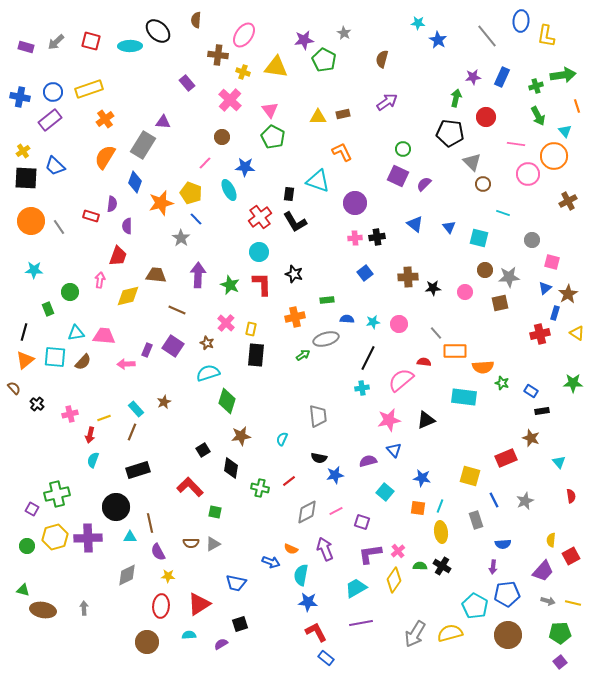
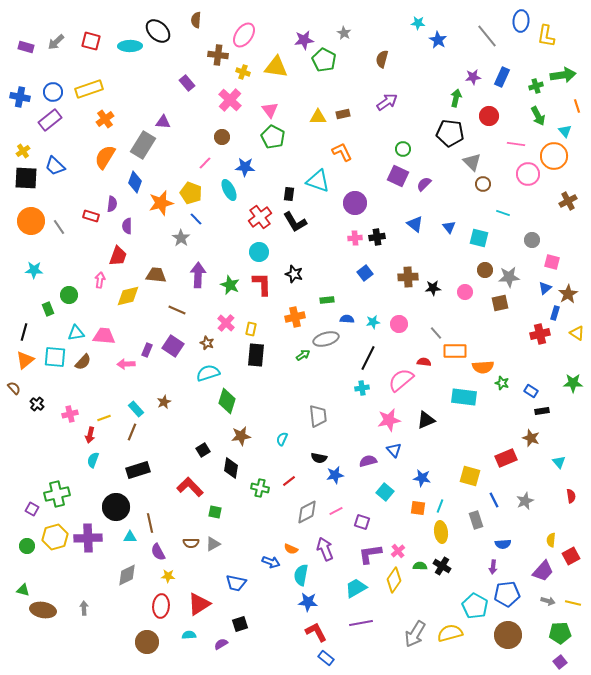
red circle at (486, 117): moved 3 px right, 1 px up
green circle at (70, 292): moved 1 px left, 3 px down
